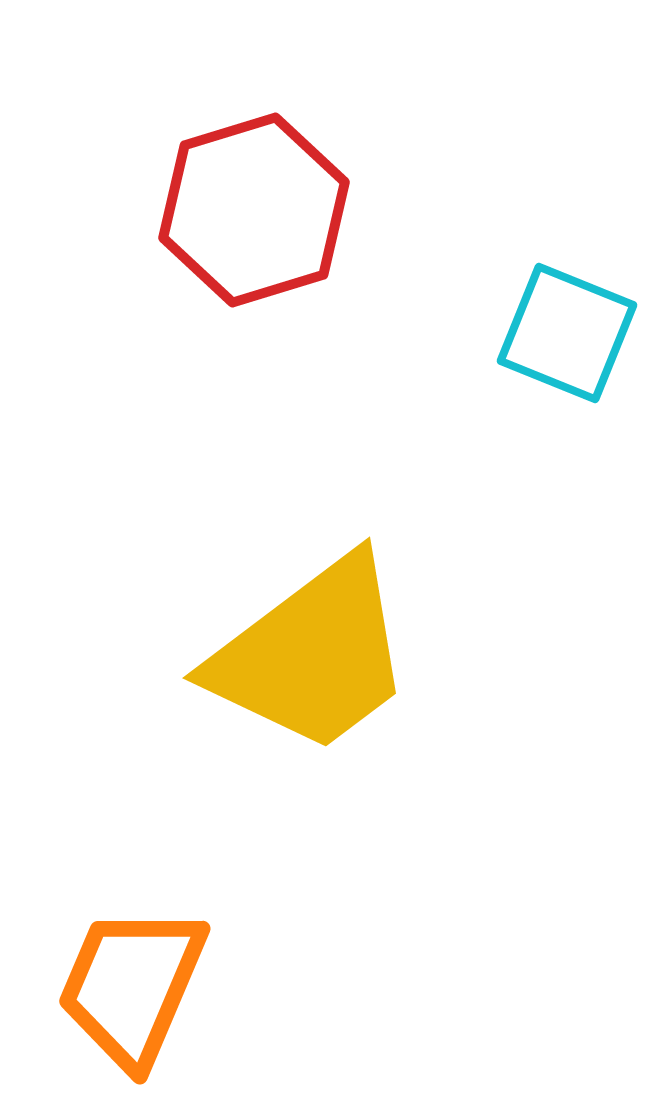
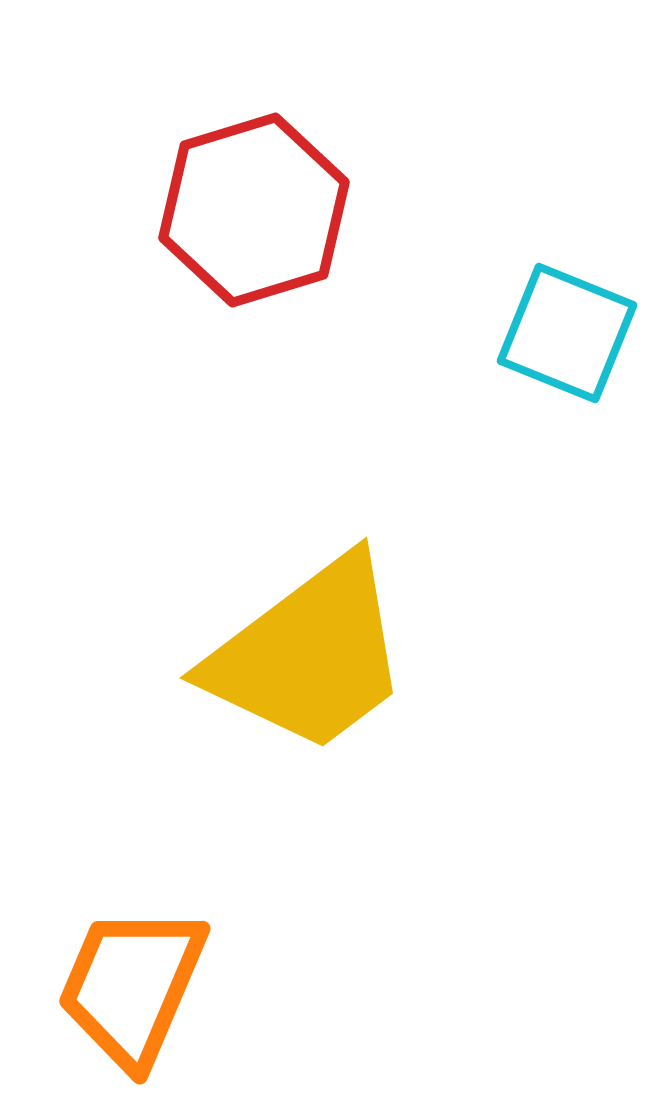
yellow trapezoid: moved 3 px left
